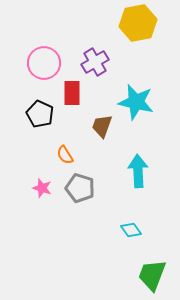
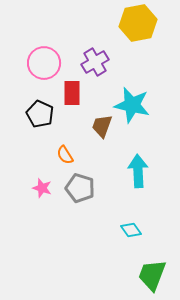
cyan star: moved 4 px left, 3 px down
